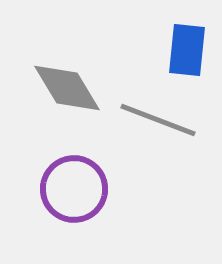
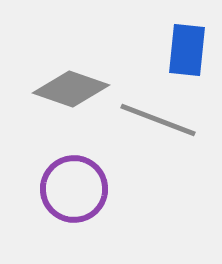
gray diamond: moved 4 px right, 1 px down; rotated 40 degrees counterclockwise
